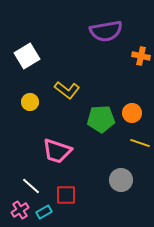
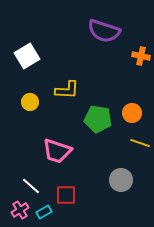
purple semicircle: moved 2 px left; rotated 28 degrees clockwise
yellow L-shape: rotated 35 degrees counterclockwise
green pentagon: moved 3 px left; rotated 12 degrees clockwise
